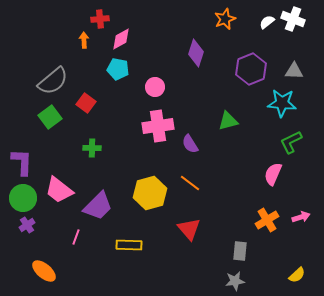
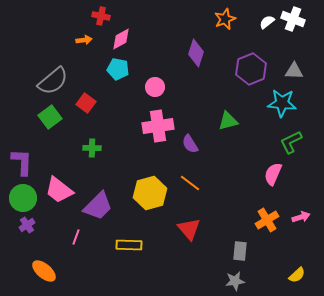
red cross: moved 1 px right, 3 px up; rotated 18 degrees clockwise
orange arrow: rotated 84 degrees clockwise
